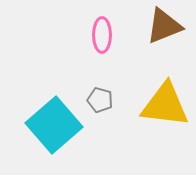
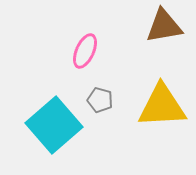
brown triangle: rotated 12 degrees clockwise
pink ellipse: moved 17 px left, 16 px down; rotated 24 degrees clockwise
yellow triangle: moved 3 px left, 1 px down; rotated 10 degrees counterclockwise
